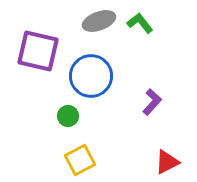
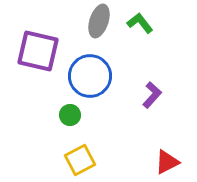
gray ellipse: rotated 52 degrees counterclockwise
blue circle: moved 1 px left
purple L-shape: moved 7 px up
green circle: moved 2 px right, 1 px up
